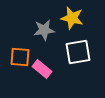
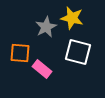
gray star: moved 2 px right, 3 px up; rotated 20 degrees counterclockwise
white square: rotated 24 degrees clockwise
orange square: moved 4 px up
